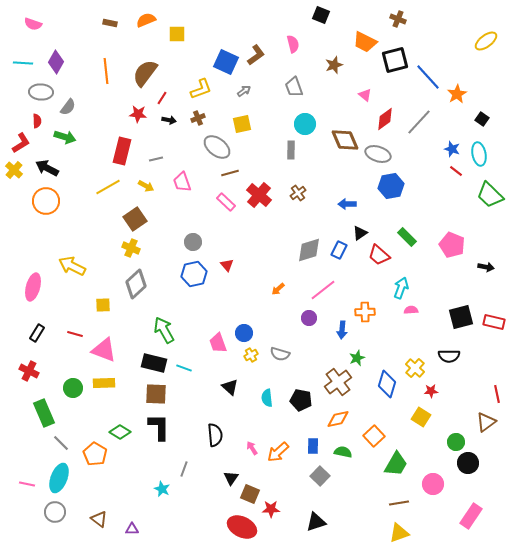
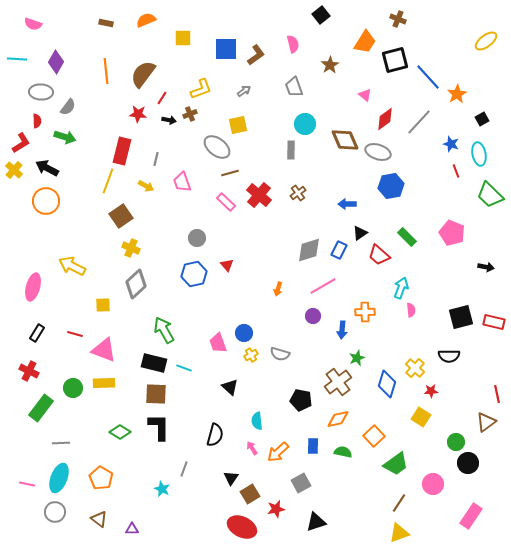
black square at (321, 15): rotated 30 degrees clockwise
brown rectangle at (110, 23): moved 4 px left
yellow square at (177, 34): moved 6 px right, 4 px down
orange trapezoid at (365, 42): rotated 85 degrees counterclockwise
blue square at (226, 62): moved 13 px up; rotated 25 degrees counterclockwise
cyan line at (23, 63): moved 6 px left, 4 px up
brown star at (334, 65): moved 4 px left; rotated 12 degrees counterclockwise
brown semicircle at (145, 73): moved 2 px left, 1 px down
brown cross at (198, 118): moved 8 px left, 4 px up
black square at (482, 119): rotated 24 degrees clockwise
yellow square at (242, 124): moved 4 px left, 1 px down
blue star at (452, 149): moved 1 px left, 5 px up
gray ellipse at (378, 154): moved 2 px up
gray line at (156, 159): rotated 64 degrees counterclockwise
red line at (456, 171): rotated 32 degrees clockwise
yellow line at (108, 187): moved 6 px up; rotated 40 degrees counterclockwise
brown square at (135, 219): moved 14 px left, 3 px up
gray circle at (193, 242): moved 4 px right, 4 px up
pink pentagon at (452, 245): moved 12 px up
orange arrow at (278, 289): rotated 32 degrees counterclockwise
pink line at (323, 290): moved 4 px up; rotated 8 degrees clockwise
pink semicircle at (411, 310): rotated 88 degrees clockwise
purple circle at (309, 318): moved 4 px right, 2 px up
cyan semicircle at (267, 398): moved 10 px left, 23 px down
green rectangle at (44, 413): moved 3 px left, 5 px up; rotated 60 degrees clockwise
black semicircle at (215, 435): rotated 20 degrees clockwise
gray line at (61, 443): rotated 48 degrees counterclockwise
orange pentagon at (95, 454): moved 6 px right, 24 px down
green trapezoid at (396, 464): rotated 24 degrees clockwise
gray square at (320, 476): moved 19 px left, 7 px down; rotated 18 degrees clockwise
brown square at (250, 494): rotated 36 degrees clockwise
brown line at (399, 503): rotated 48 degrees counterclockwise
red star at (271, 509): moved 5 px right; rotated 12 degrees counterclockwise
